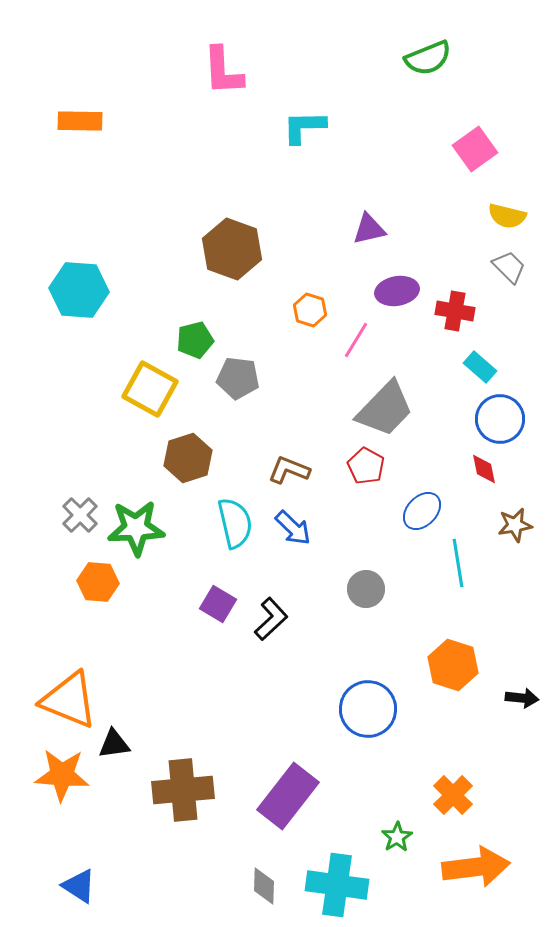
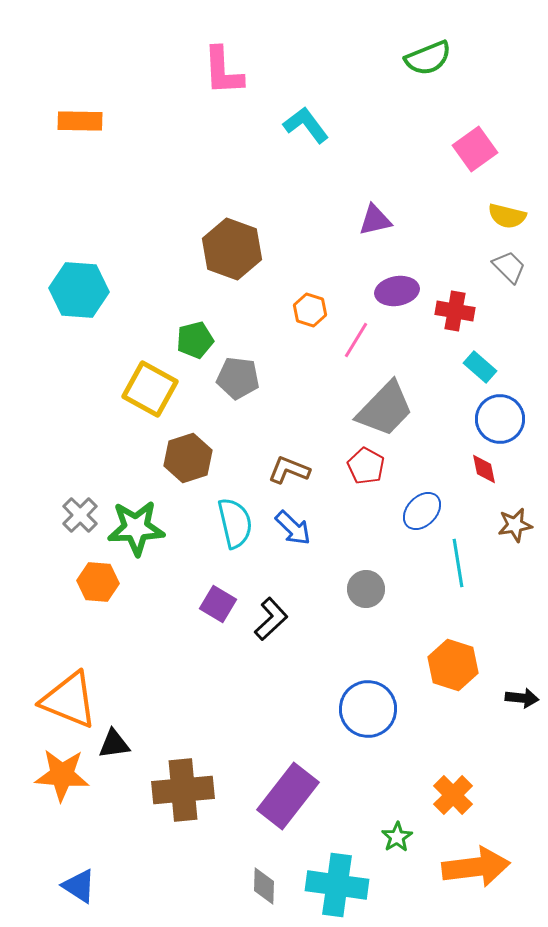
cyan L-shape at (304, 127): moved 2 px right, 2 px up; rotated 54 degrees clockwise
purple triangle at (369, 229): moved 6 px right, 9 px up
